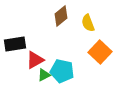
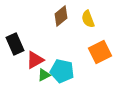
yellow semicircle: moved 4 px up
black rectangle: rotated 75 degrees clockwise
orange square: rotated 20 degrees clockwise
